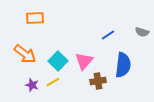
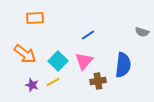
blue line: moved 20 px left
